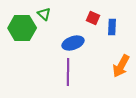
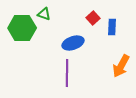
green triangle: rotated 24 degrees counterclockwise
red square: rotated 24 degrees clockwise
purple line: moved 1 px left, 1 px down
